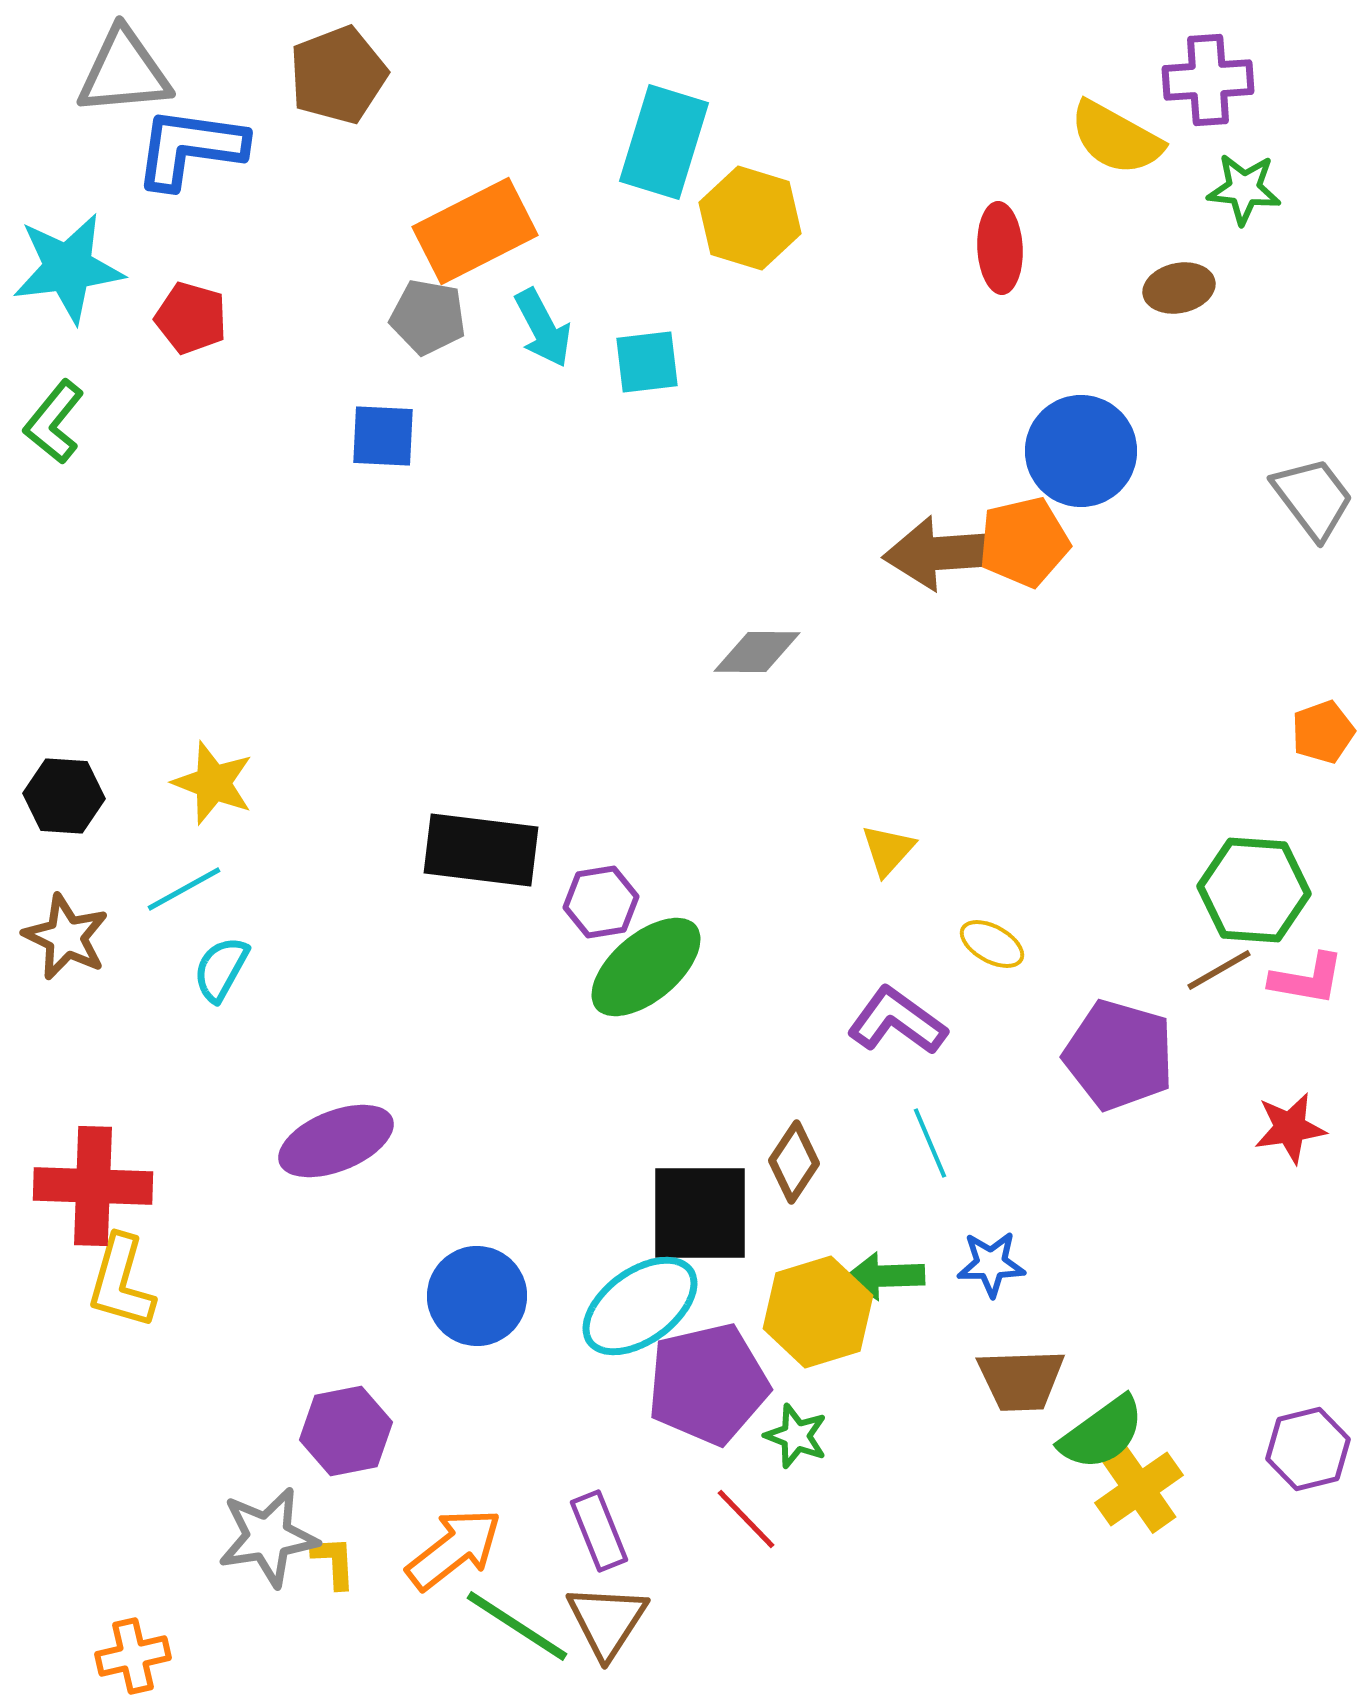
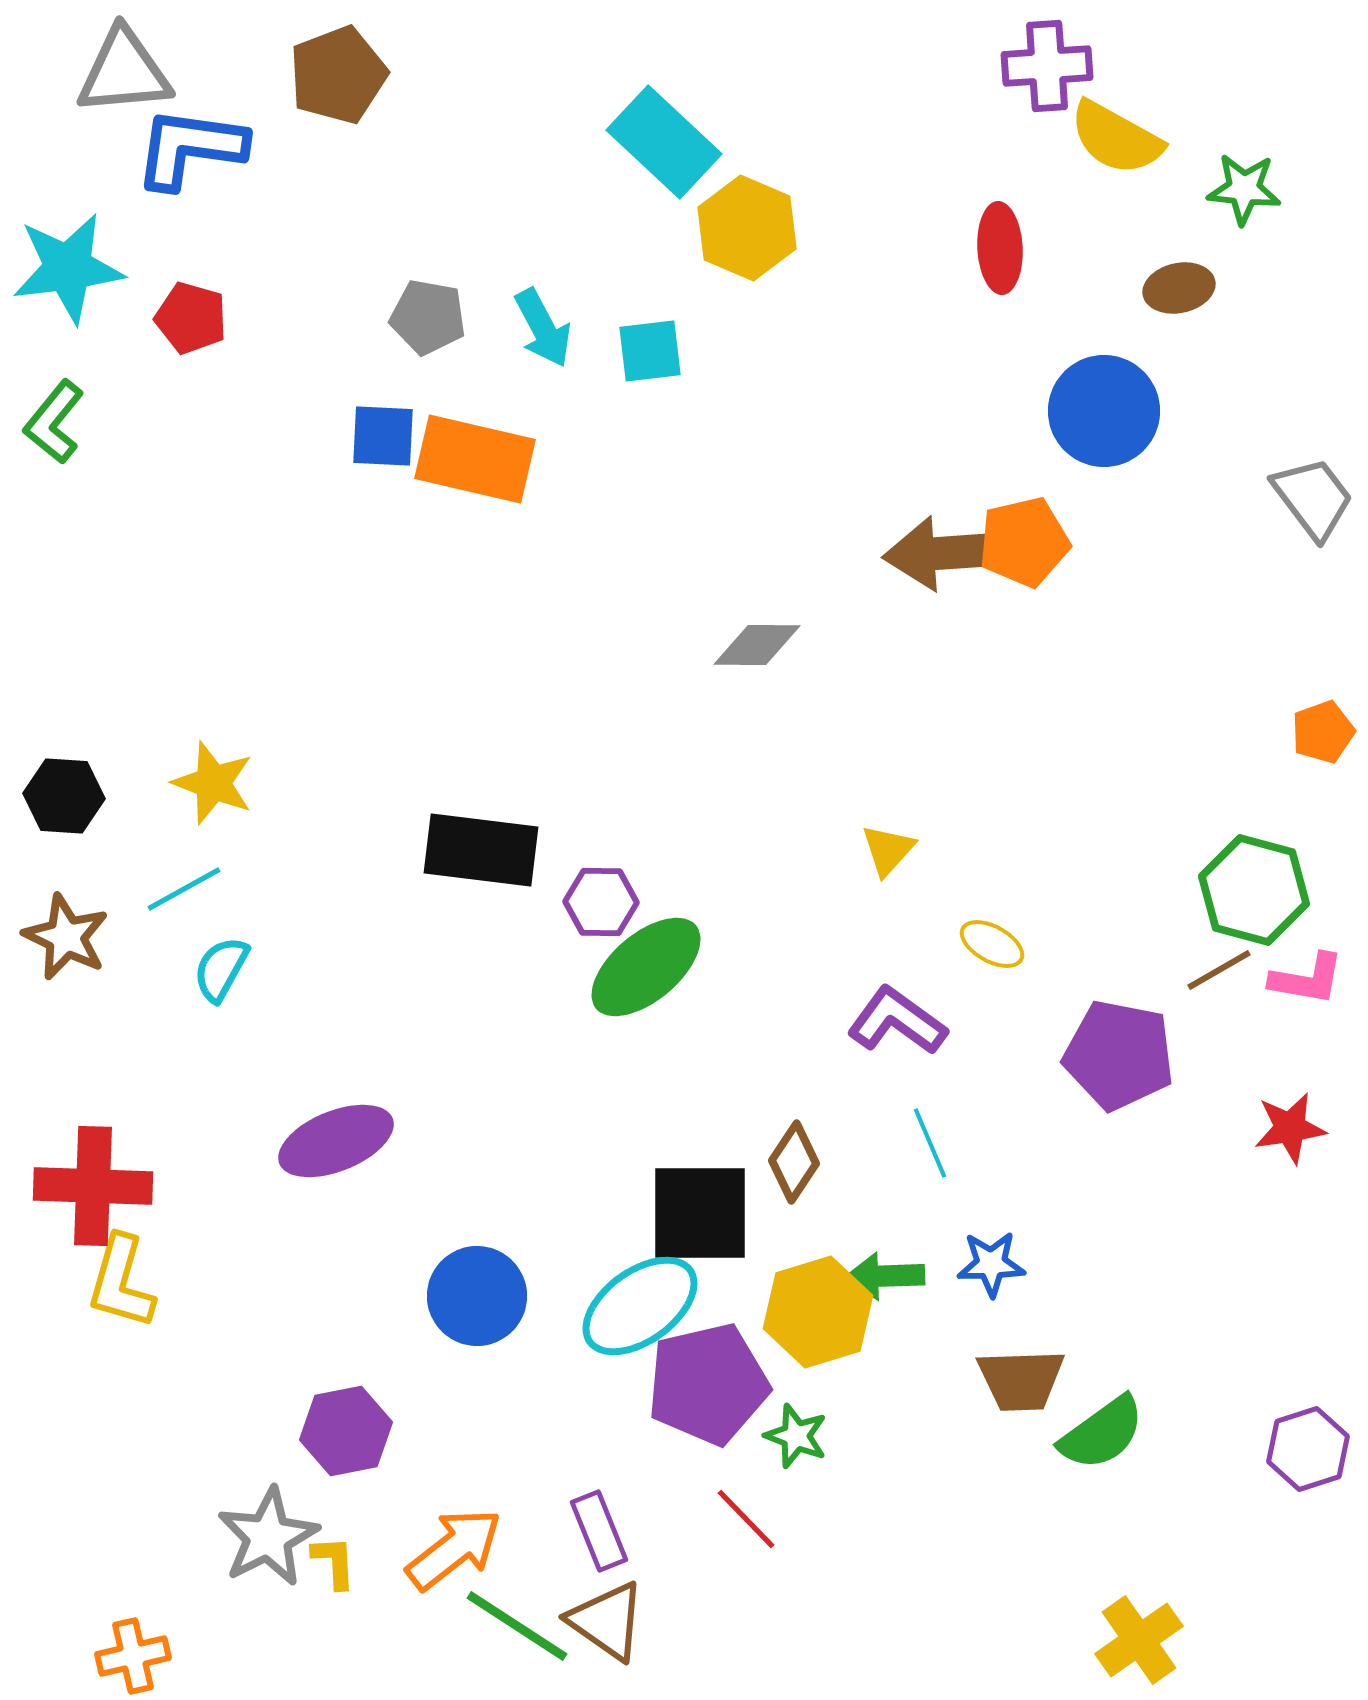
purple cross at (1208, 80): moved 161 px left, 14 px up
cyan rectangle at (664, 142): rotated 64 degrees counterclockwise
yellow hexagon at (750, 218): moved 3 px left, 10 px down; rotated 6 degrees clockwise
orange rectangle at (475, 231): moved 228 px down; rotated 40 degrees clockwise
cyan square at (647, 362): moved 3 px right, 11 px up
blue circle at (1081, 451): moved 23 px right, 40 px up
gray diamond at (757, 652): moved 7 px up
green hexagon at (1254, 890): rotated 11 degrees clockwise
purple hexagon at (601, 902): rotated 10 degrees clockwise
purple pentagon at (1119, 1055): rotated 5 degrees counterclockwise
purple hexagon at (1308, 1449): rotated 4 degrees counterclockwise
yellow cross at (1139, 1489): moved 151 px down
gray star at (268, 1537): rotated 18 degrees counterclockwise
brown triangle at (607, 1621): rotated 28 degrees counterclockwise
